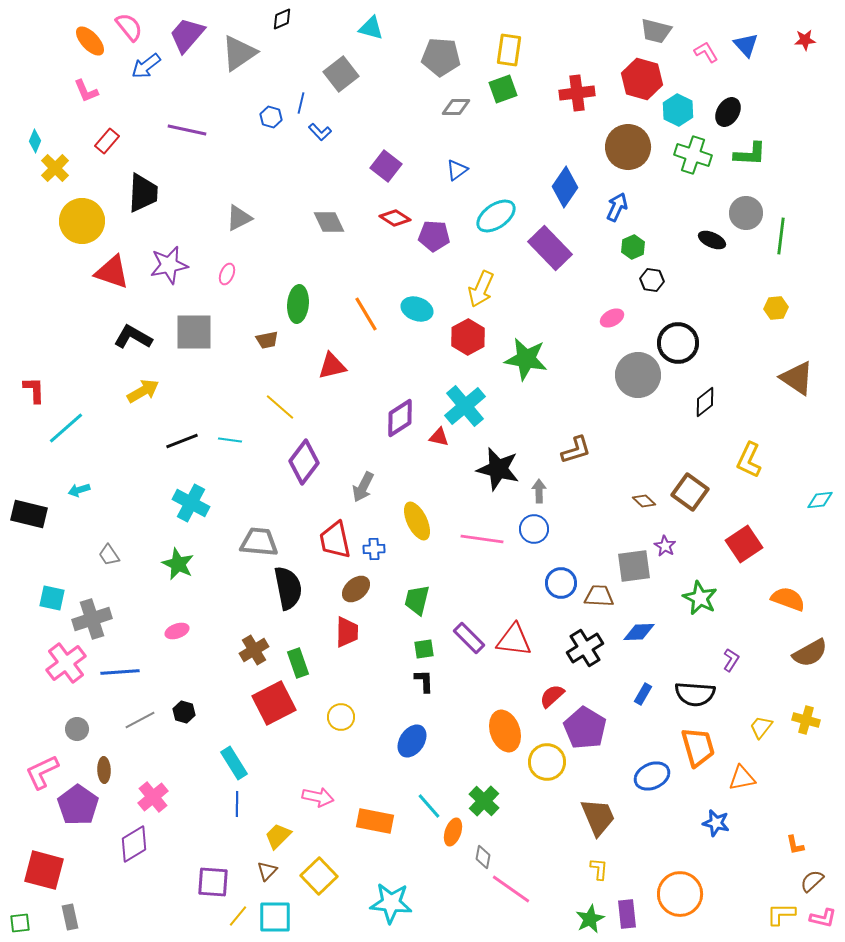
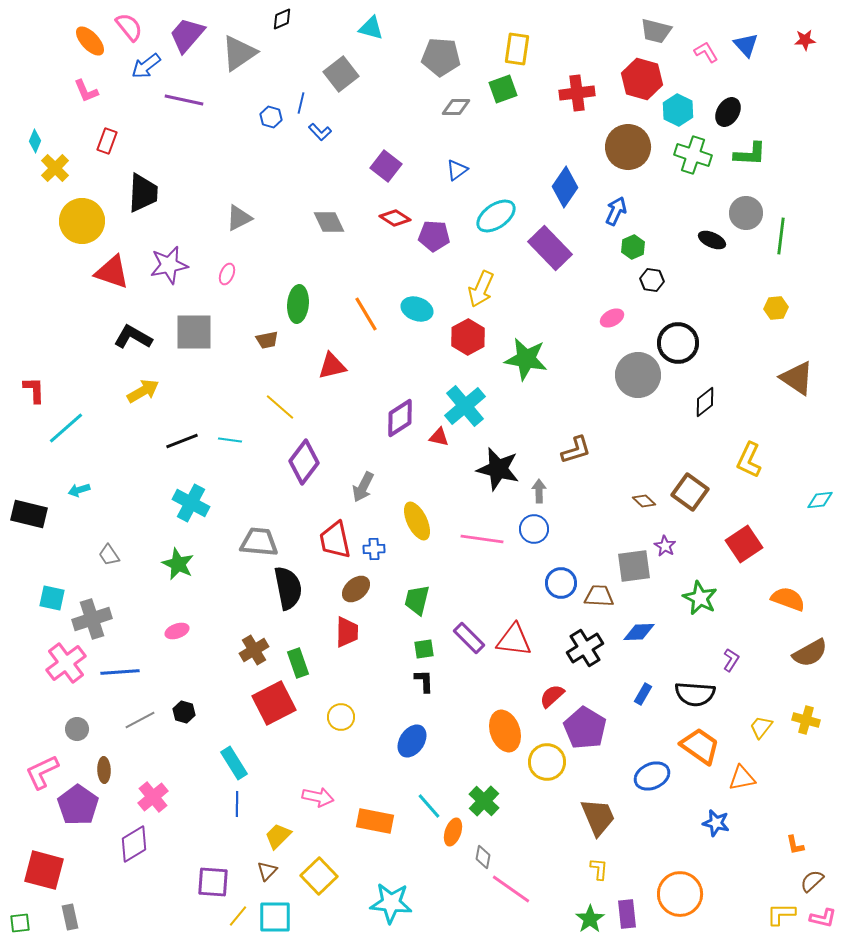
yellow rectangle at (509, 50): moved 8 px right, 1 px up
purple line at (187, 130): moved 3 px left, 30 px up
red rectangle at (107, 141): rotated 20 degrees counterclockwise
blue arrow at (617, 207): moved 1 px left, 4 px down
orange trapezoid at (698, 747): moved 2 px right, 1 px up; rotated 39 degrees counterclockwise
green star at (590, 919): rotated 8 degrees counterclockwise
